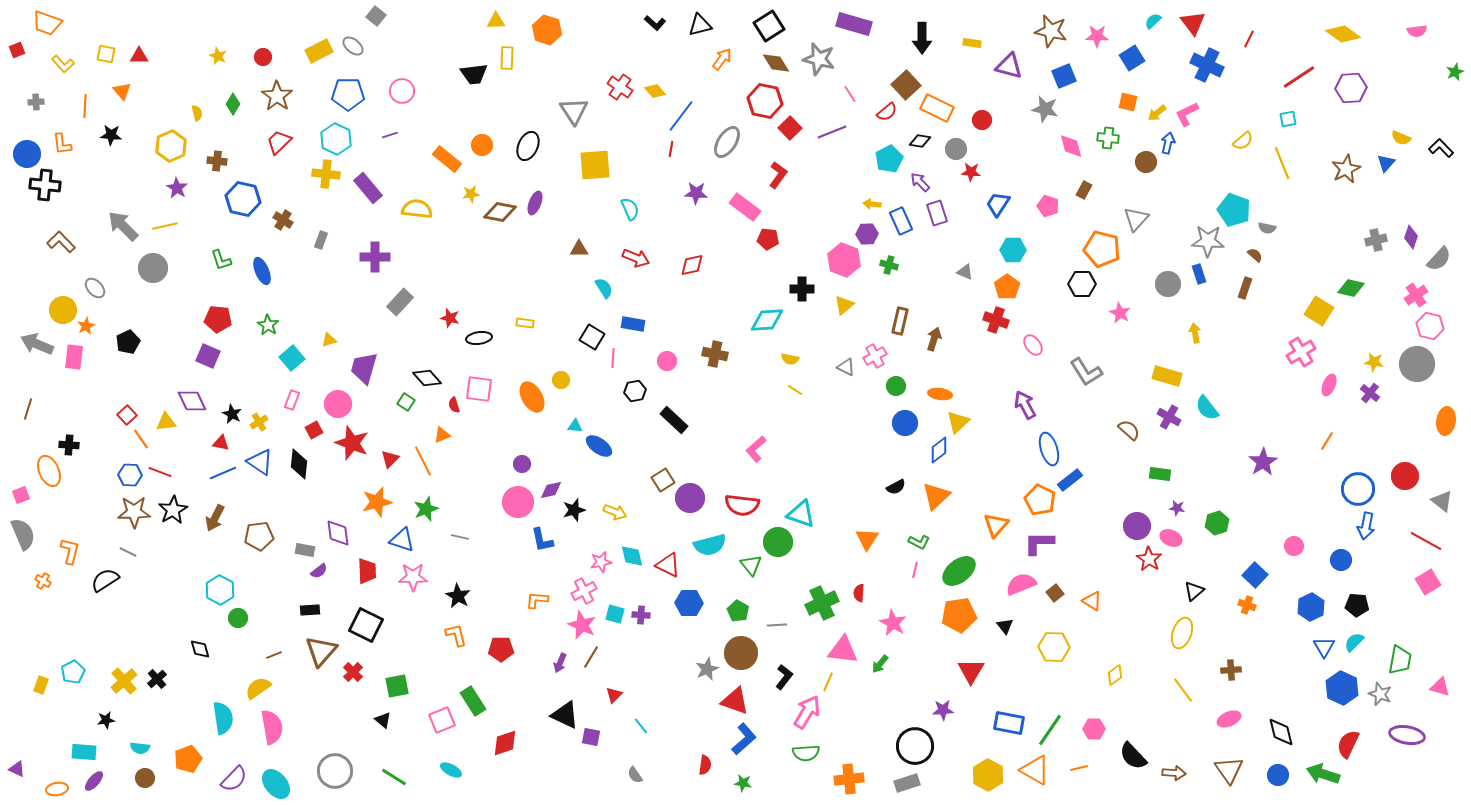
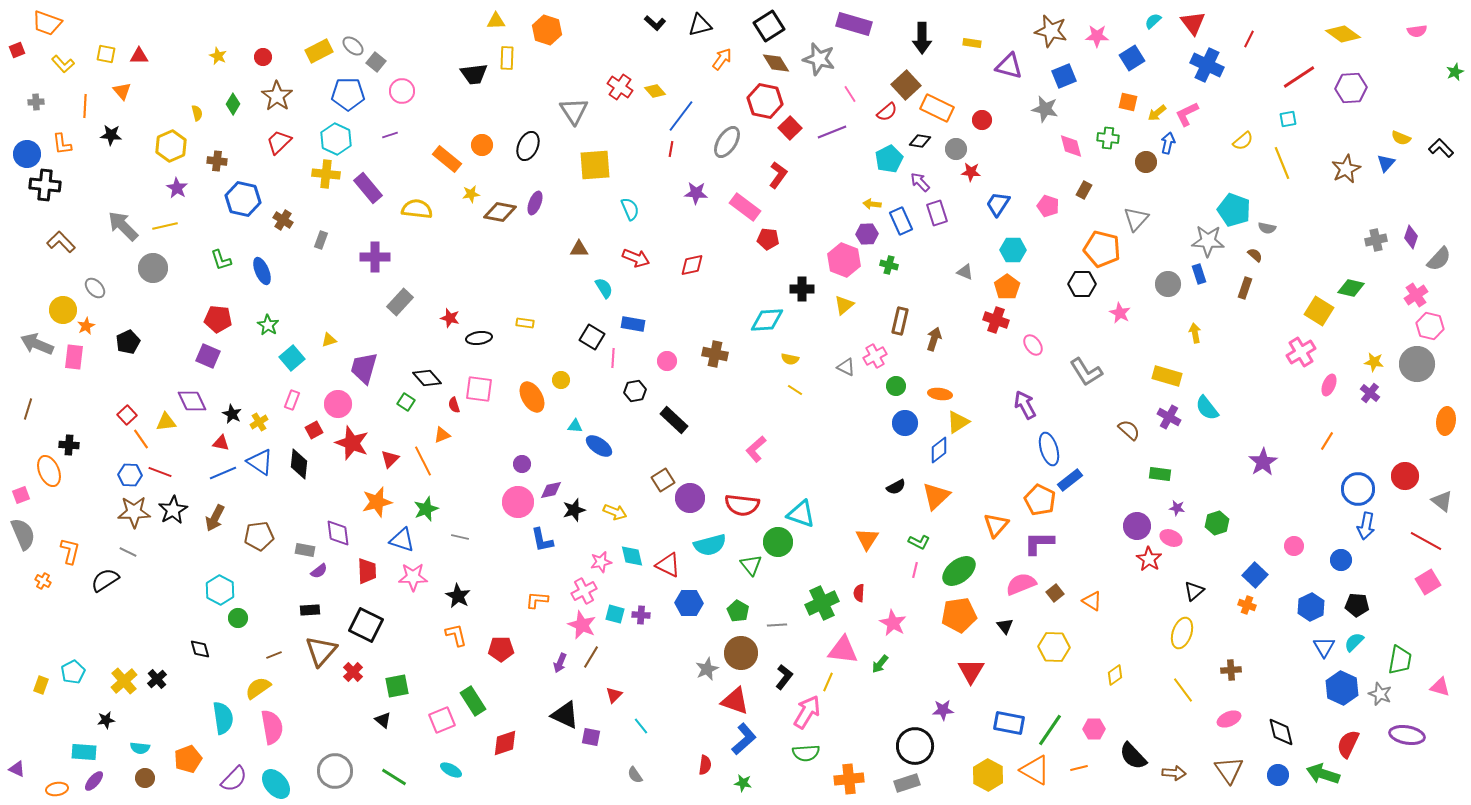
gray square at (376, 16): moved 46 px down
yellow triangle at (958, 422): rotated 10 degrees clockwise
